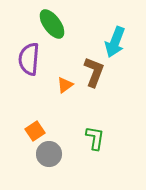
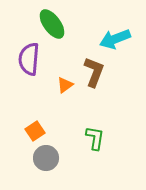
cyan arrow: moved 3 px up; rotated 48 degrees clockwise
gray circle: moved 3 px left, 4 px down
